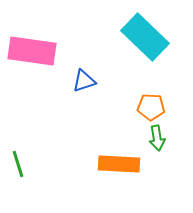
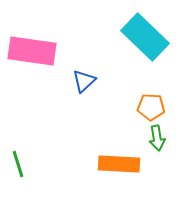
blue triangle: rotated 25 degrees counterclockwise
